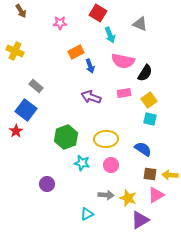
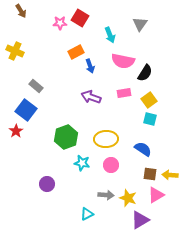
red square: moved 18 px left, 5 px down
gray triangle: rotated 42 degrees clockwise
